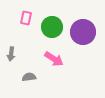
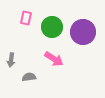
gray arrow: moved 6 px down
